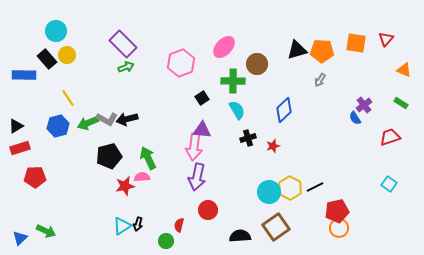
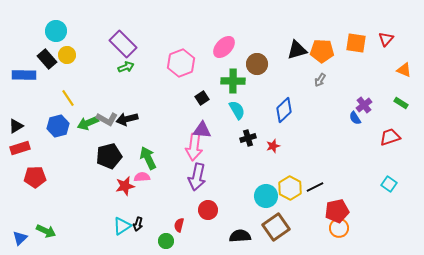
cyan circle at (269, 192): moved 3 px left, 4 px down
